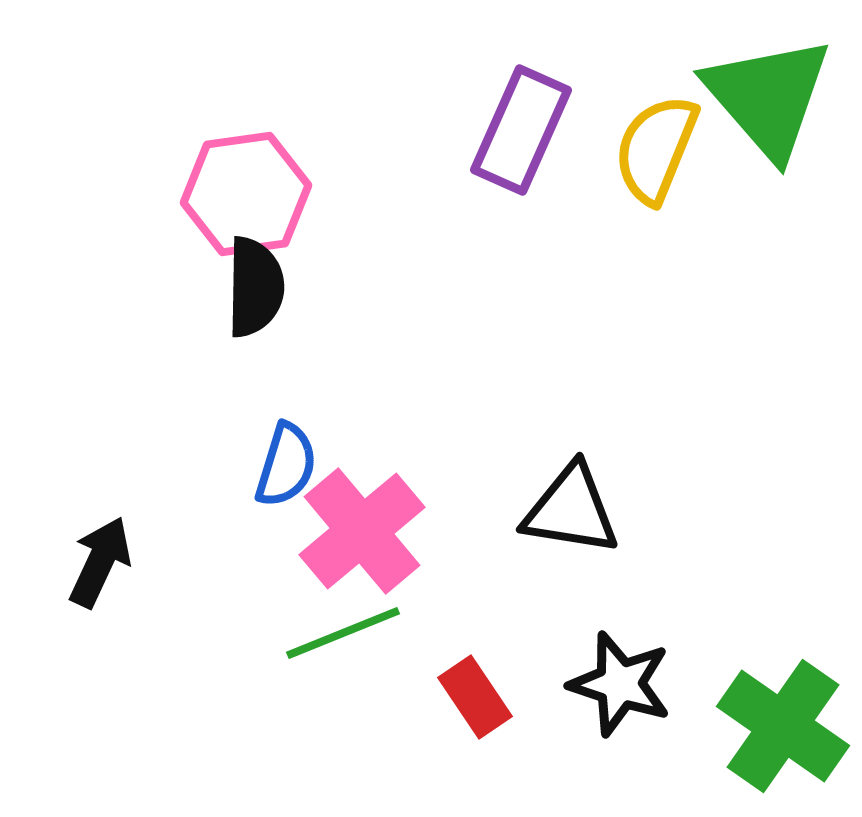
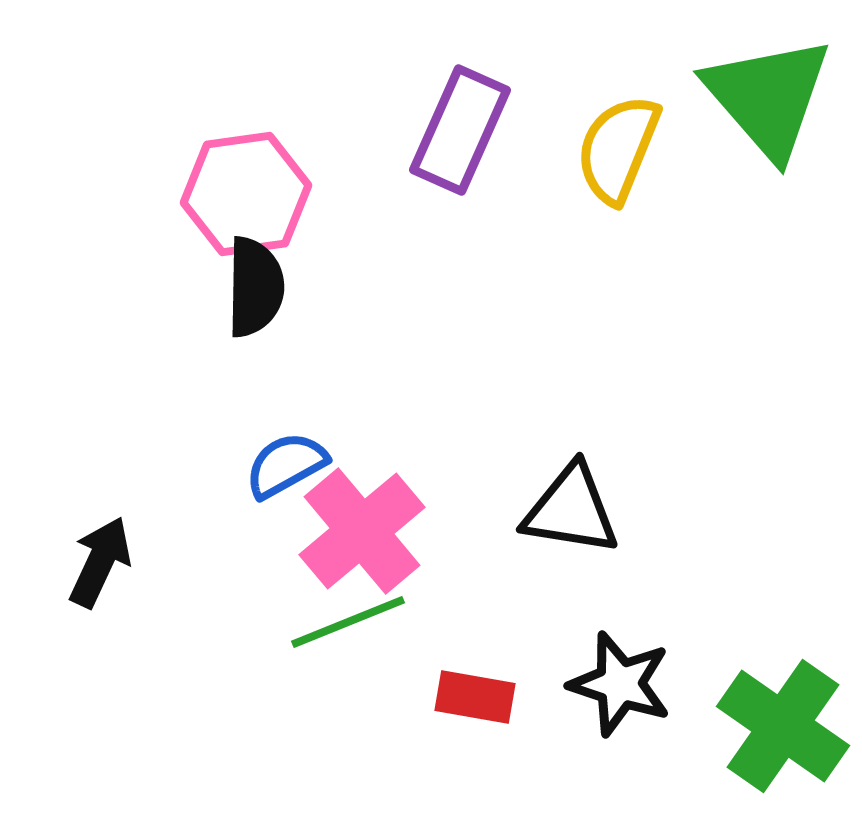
purple rectangle: moved 61 px left
yellow semicircle: moved 38 px left
blue semicircle: rotated 136 degrees counterclockwise
green line: moved 5 px right, 11 px up
red rectangle: rotated 46 degrees counterclockwise
